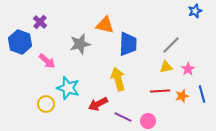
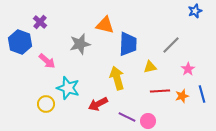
yellow triangle: moved 16 px left
yellow arrow: moved 1 px left, 1 px up
purple line: moved 4 px right
